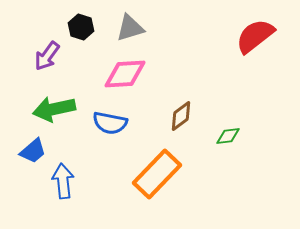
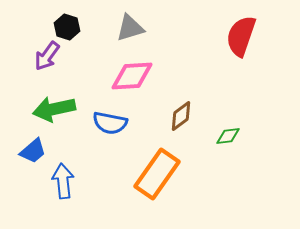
black hexagon: moved 14 px left
red semicircle: moved 14 px left; rotated 33 degrees counterclockwise
pink diamond: moved 7 px right, 2 px down
orange rectangle: rotated 9 degrees counterclockwise
